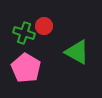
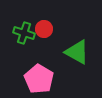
red circle: moved 3 px down
pink pentagon: moved 13 px right, 11 px down
